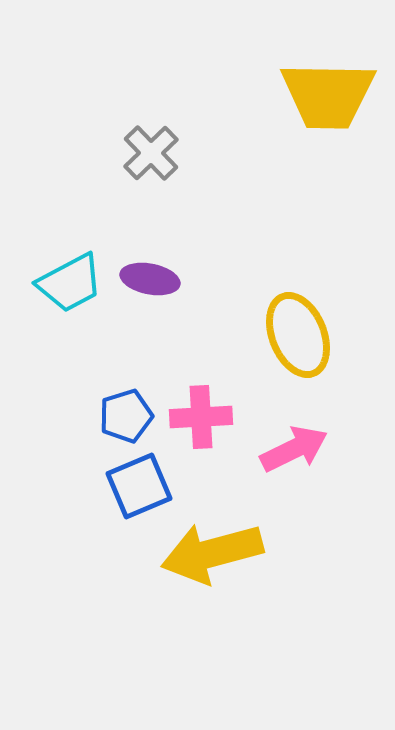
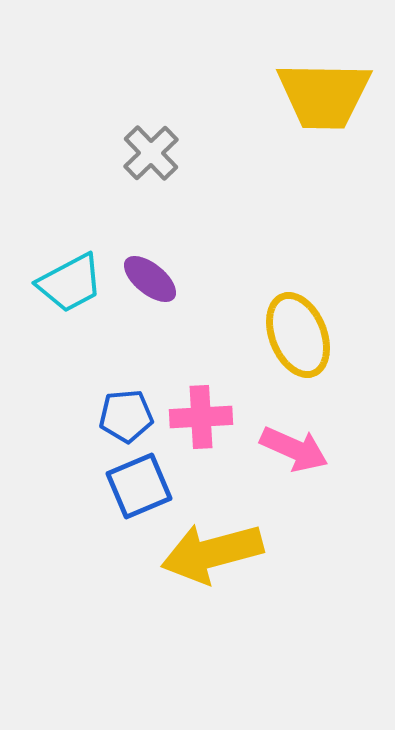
yellow trapezoid: moved 4 px left
purple ellipse: rotated 28 degrees clockwise
blue pentagon: rotated 12 degrees clockwise
pink arrow: rotated 50 degrees clockwise
